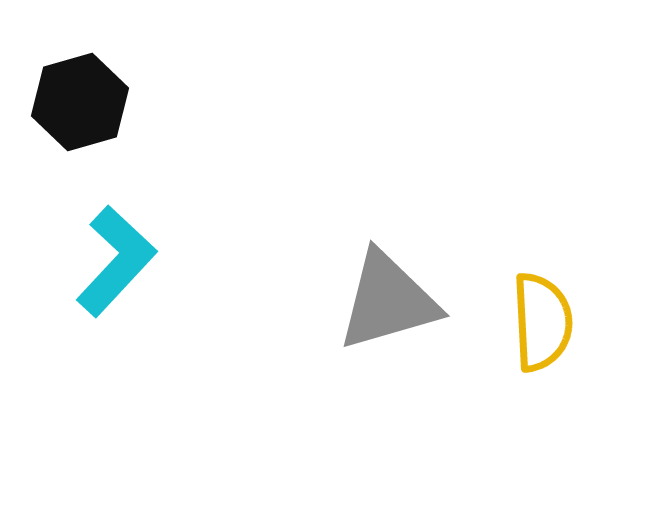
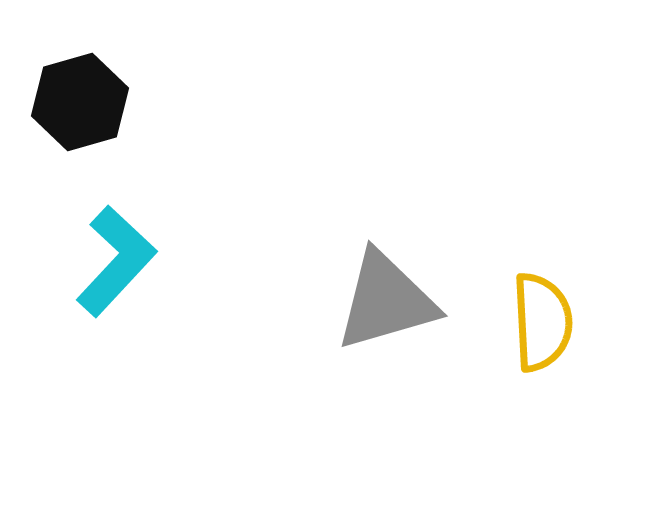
gray triangle: moved 2 px left
